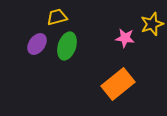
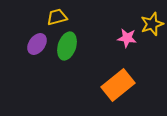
pink star: moved 2 px right
orange rectangle: moved 1 px down
